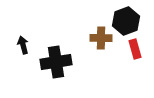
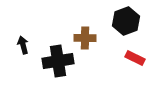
brown cross: moved 16 px left
red rectangle: moved 9 px down; rotated 48 degrees counterclockwise
black cross: moved 2 px right, 1 px up
